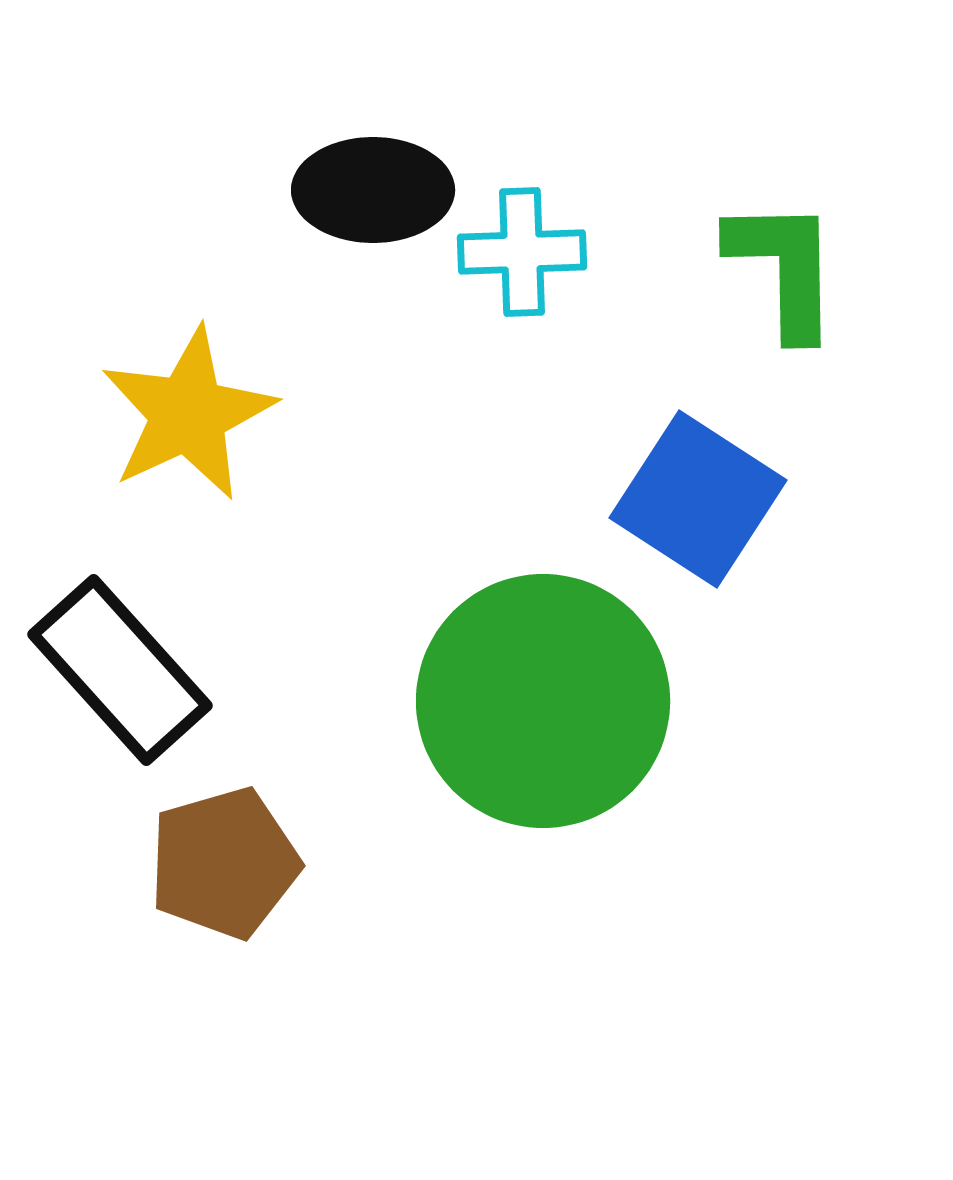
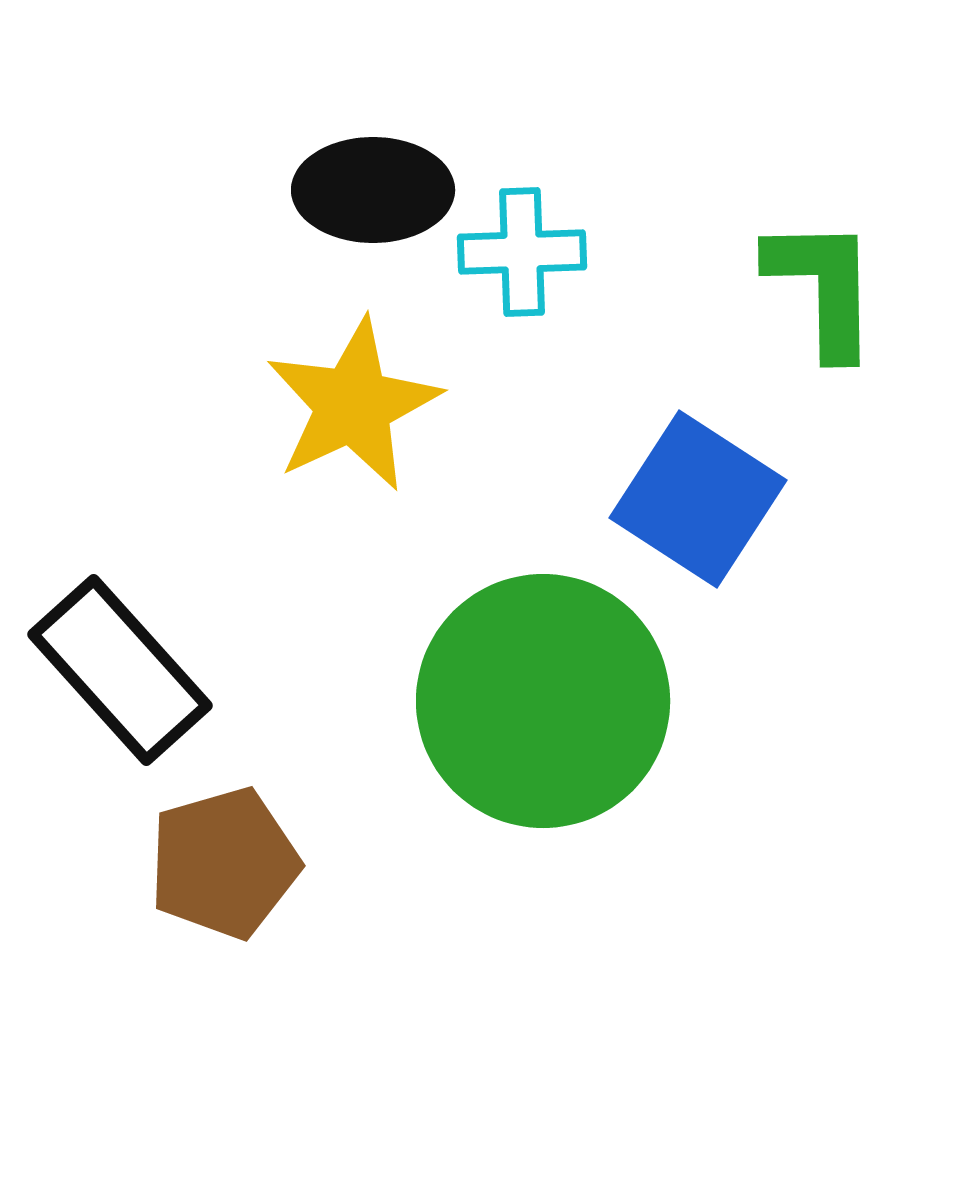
green L-shape: moved 39 px right, 19 px down
yellow star: moved 165 px right, 9 px up
